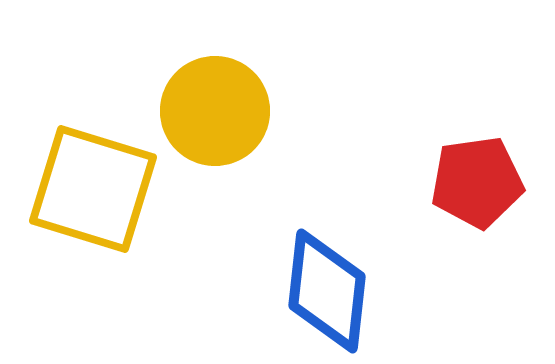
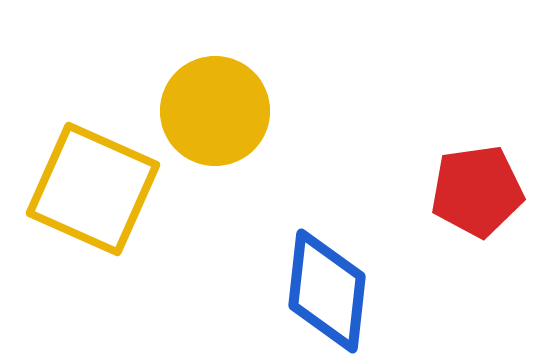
red pentagon: moved 9 px down
yellow square: rotated 7 degrees clockwise
